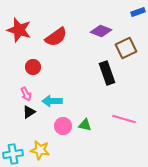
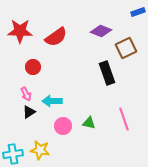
red star: moved 1 px right, 1 px down; rotated 15 degrees counterclockwise
pink line: rotated 55 degrees clockwise
green triangle: moved 4 px right, 2 px up
